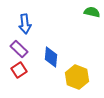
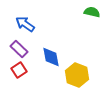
blue arrow: rotated 132 degrees clockwise
blue diamond: rotated 15 degrees counterclockwise
yellow hexagon: moved 2 px up
